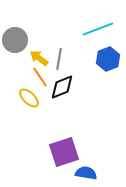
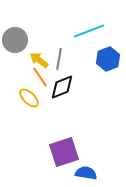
cyan line: moved 9 px left, 2 px down
yellow arrow: moved 2 px down
